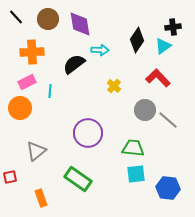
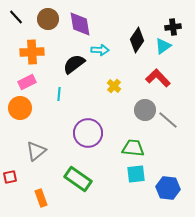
cyan line: moved 9 px right, 3 px down
